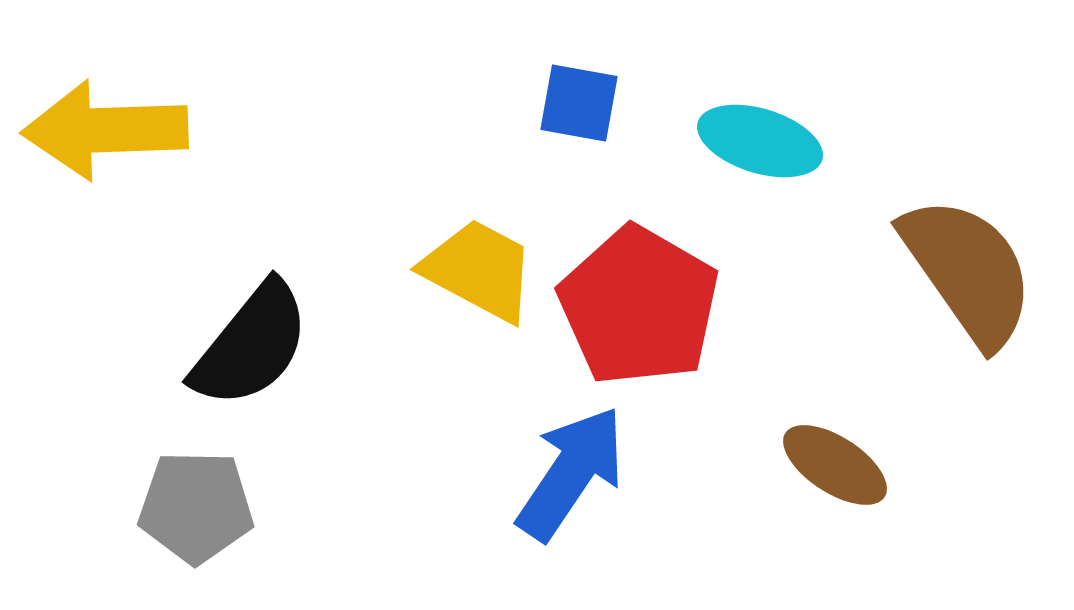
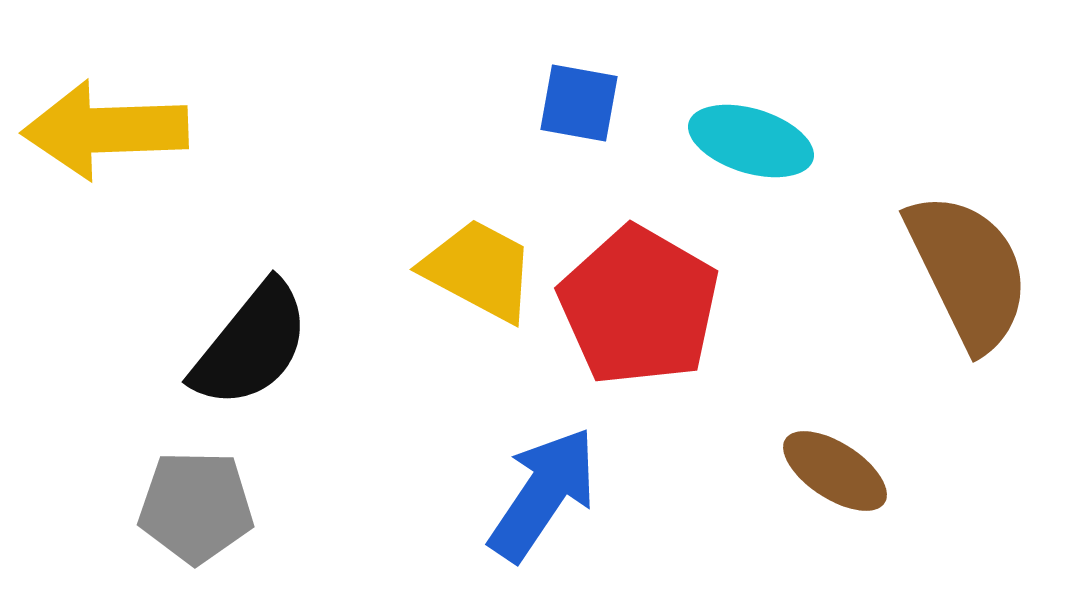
cyan ellipse: moved 9 px left
brown semicircle: rotated 9 degrees clockwise
brown ellipse: moved 6 px down
blue arrow: moved 28 px left, 21 px down
